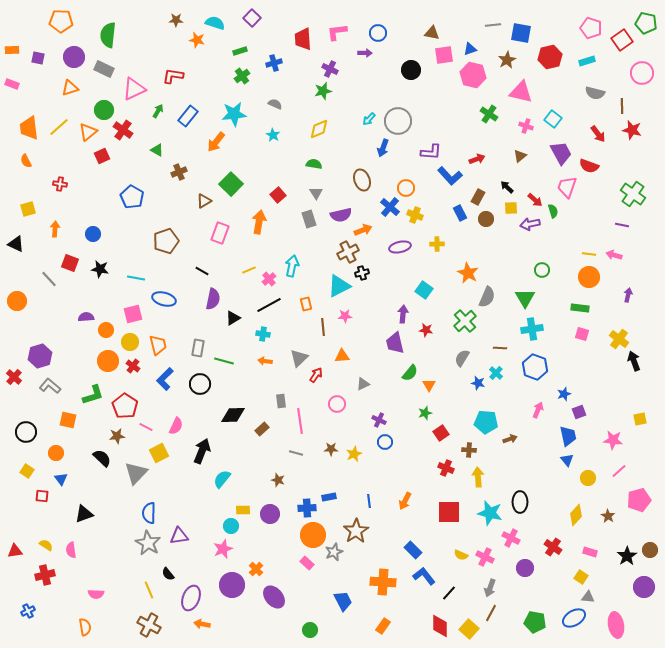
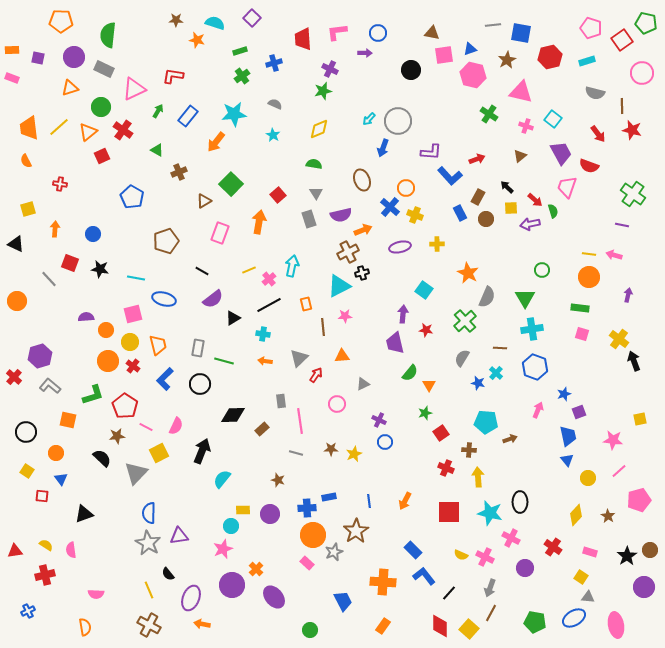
pink rectangle at (12, 84): moved 6 px up
green circle at (104, 110): moved 3 px left, 3 px up
purple semicircle at (213, 299): rotated 40 degrees clockwise
